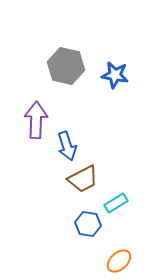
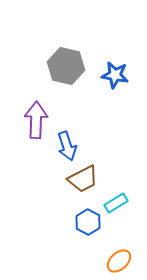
blue hexagon: moved 2 px up; rotated 20 degrees clockwise
